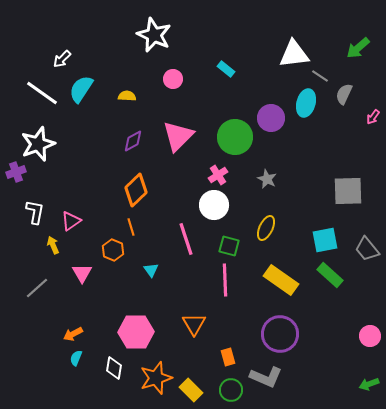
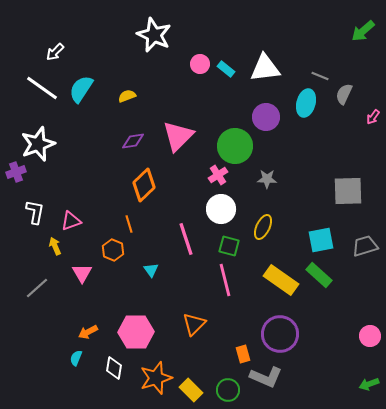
green arrow at (358, 48): moved 5 px right, 17 px up
white triangle at (294, 54): moved 29 px left, 14 px down
white arrow at (62, 59): moved 7 px left, 7 px up
gray line at (320, 76): rotated 12 degrees counterclockwise
pink circle at (173, 79): moved 27 px right, 15 px up
white line at (42, 93): moved 5 px up
yellow semicircle at (127, 96): rotated 24 degrees counterclockwise
purple circle at (271, 118): moved 5 px left, 1 px up
green circle at (235, 137): moved 9 px down
purple diamond at (133, 141): rotated 20 degrees clockwise
gray star at (267, 179): rotated 24 degrees counterclockwise
orange diamond at (136, 190): moved 8 px right, 5 px up
white circle at (214, 205): moved 7 px right, 4 px down
pink triangle at (71, 221): rotated 15 degrees clockwise
orange line at (131, 227): moved 2 px left, 3 px up
yellow ellipse at (266, 228): moved 3 px left, 1 px up
cyan square at (325, 240): moved 4 px left
yellow arrow at (53, 245): moved 2 px right, 1 px down
gray trapezoid at (367, 249): moved 2 px left, 3 px up; rotated 112 degrees clockwise
green rectangle at (330, 275): moved 11 px left
pink line at (225, 280): rotated 12 degrees counterclockwise
orange triangle at (194, 324): rotated 15 degrees clockwise
orange arrow at (73, 334): moved 15 px right, 2 px up
orange rectangle at (228, 357): moved 15 px right, 3 px up
green circle at (231, 390): moved 3 px left
